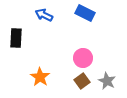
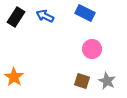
blue arrow: moved 1 px right, 1 px down
black rectangle: moved 21 px up; rotated 30 degrees clockwise
pink circle: moved 9 px right, 9 px up
orange star: moved 26 px left
brown square: rotated 35 degrees counterclockwise
